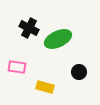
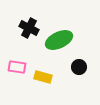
green ellipse: moved 1 px right, 1 px down
black circle: moved 5 px up
yellow rectangle: moved 2 px left, 10 px up
